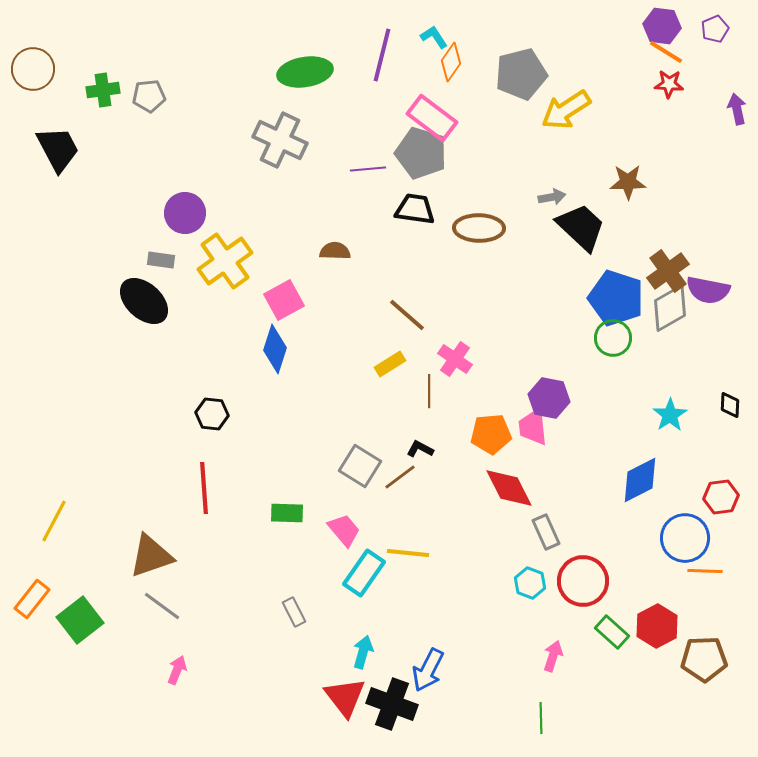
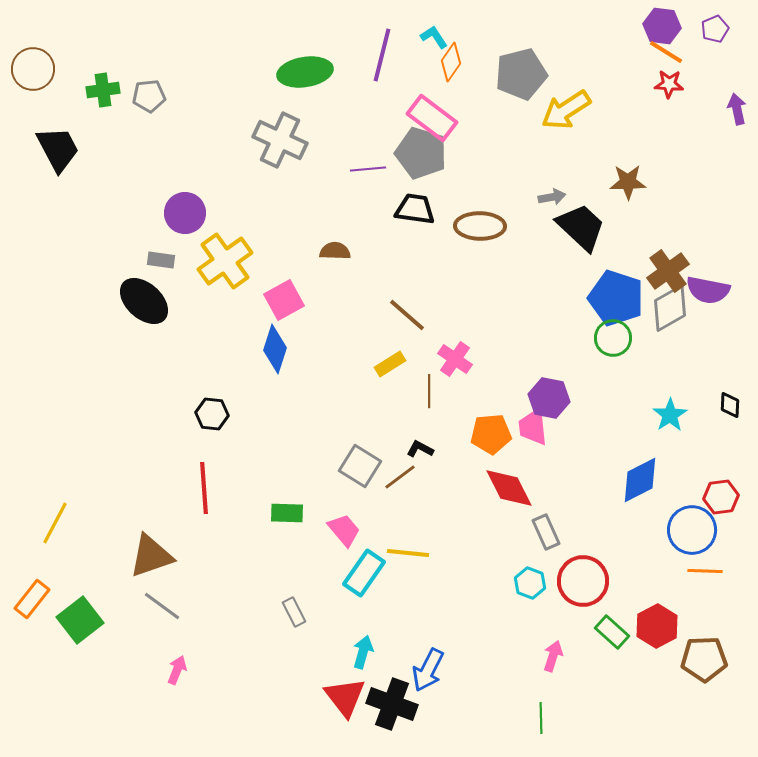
brown ellipse at (479, 228): moved 1 px right, 2 px up
yellow line at (54, 521): moved 1 px right, 2 px down
blue circle at (685, 538): moved 7 px right, 8 px up
